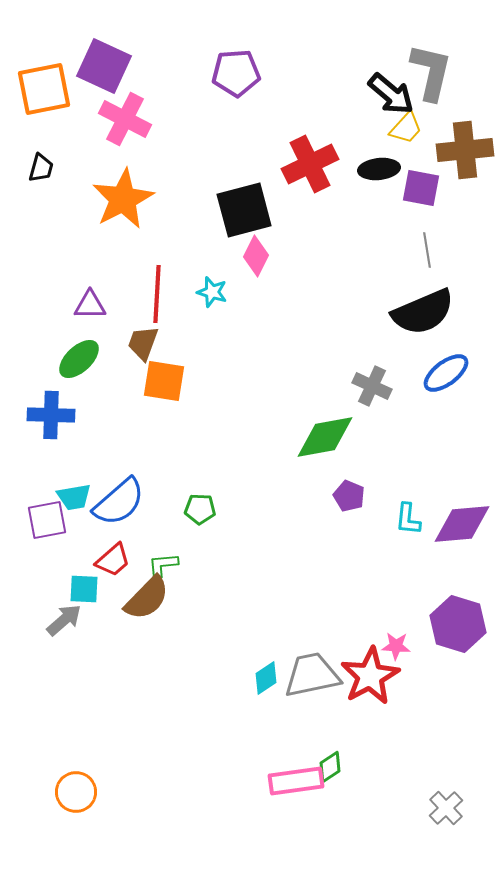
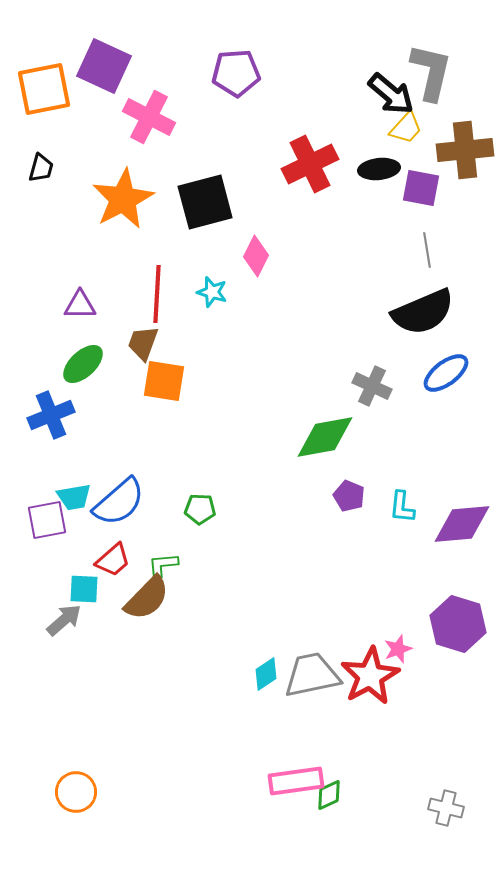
pink cross at (125, 119): moved 24 px right, 2 px up
black square at (244, 210): moved 39 px left, 8 px up
purple triangle at (90, 305): moved 10 px left
green ellipse at (79, 359): moved 4 px right, 5 px down
blue cross at (51, 415): rotated 24 degrees counterclockwise
cyan L-shape at (408, 519): moved 6 px left, 12 px up
pink star at (396, 646): moved 2 px right, 3 px down; rotated 24 degrees counterclockwise
cyan diamond at (266, 678): moved 4 px up
green diamond at (330, 767): moved 1 px left, 28 px down; rotated 8 degrees clockwise
gray cross at (446, 808): rotated 32 degrees counterclockwise
